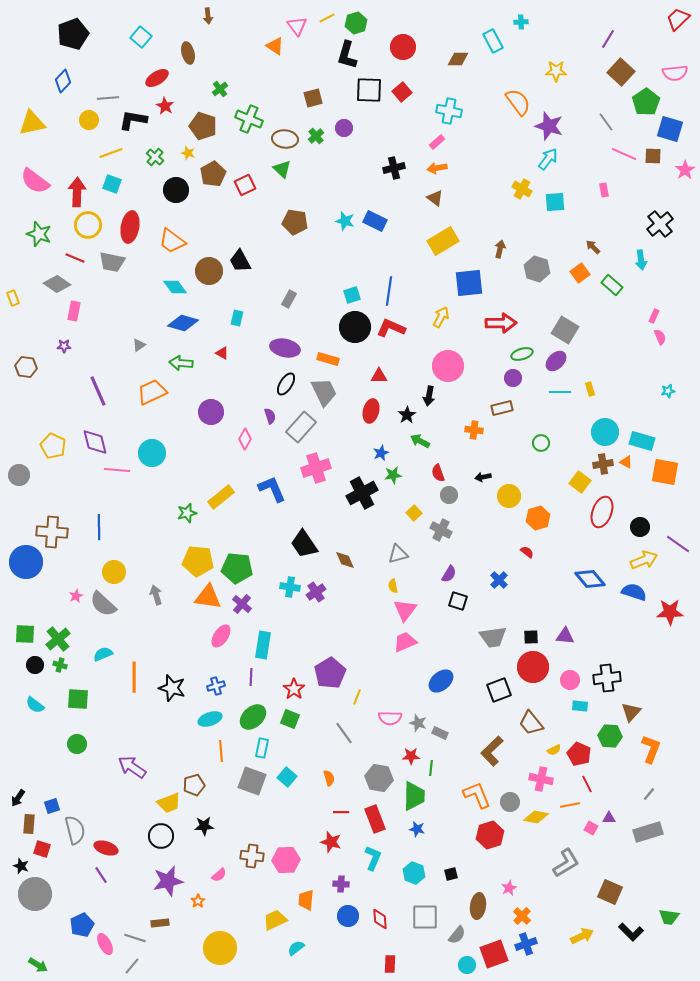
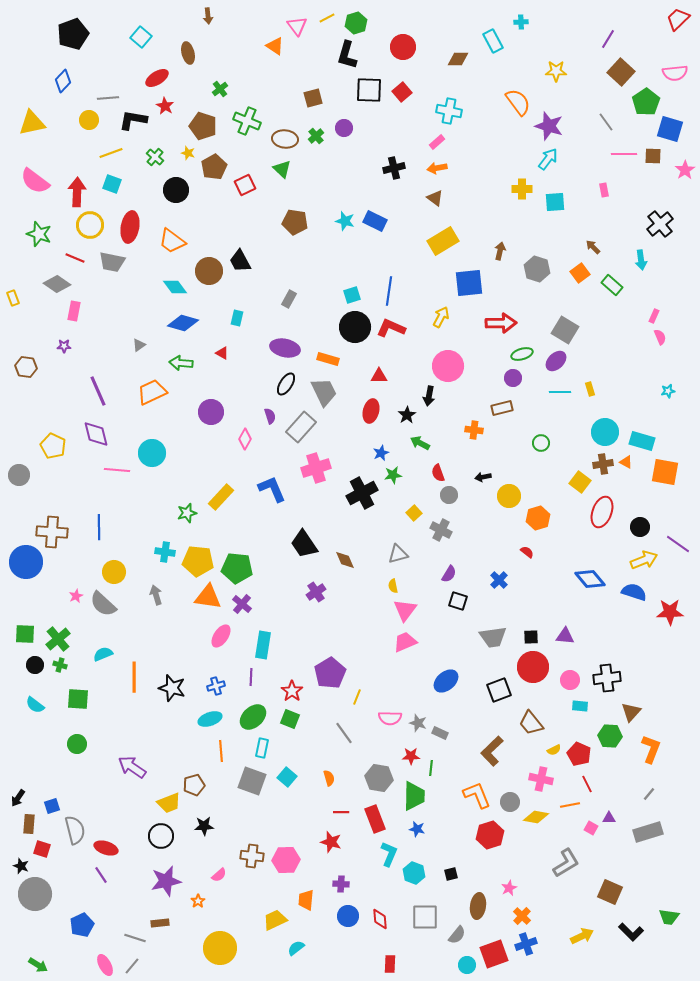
green cross at (249, 119): moved 2 px left, 2 px down
pink line at (624, 154): rotated 25 degrees counterclockwise
brown pentagon at (213, 174): moved 1 px right, 7 px up
yellow cross at (522, 189): rotated 30 degrees counterclockwise
yellow circle at (88, 225): moved 2 px right
brown arrow at (500, 249): moved 2 px down
green arrow at (420, 441): moved 2 px down
purple diamond at (95, 442): moved 1 px right, 8 px up
yellow rectangle at (221, 497): rotated 8 degrees counterclockwise
cyan cross at (290, 587): moved 125 px left, 35 px up
blue ellipse at (441, 681): moved 5 px right
red star at (294, 689): moved 2 px left, 2 px down
cyan L-shape at (373, 858): moved 16 px right, 4 px up
purple star at (168, 881): moved 2 px left
pink ellipse at (105, 944): moved 21 px down
